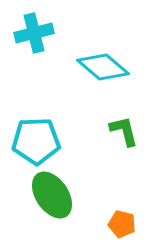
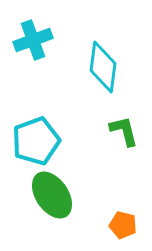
cyan cross: moved 1 px left, 7 px down; rotated 6 degrees counterclockwise
cyan diamond: rotated 57 degrees clockwise
cyan pentagon: rotated 18 degrees counterclockwise
orange pentagon: moved 1 px right, 1 px down
